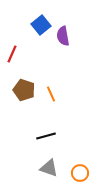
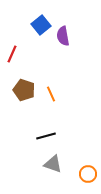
gray triangle: moved 4 px right, 4 px up
orange circle: moved 8 px right, 1 px down
